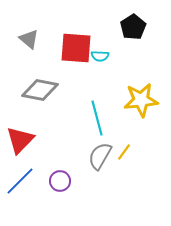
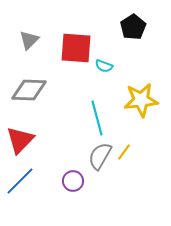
gray triangle: moved 1 px down; rotated 35 degrees clockwise
cyan semicircle: moved 4 px right, 10 px down; rotated 18 degrees clockwise
gray diamond: moved 11 px left; rotated 9 degrees counterclockwise
purple circle: moved 13 px right
